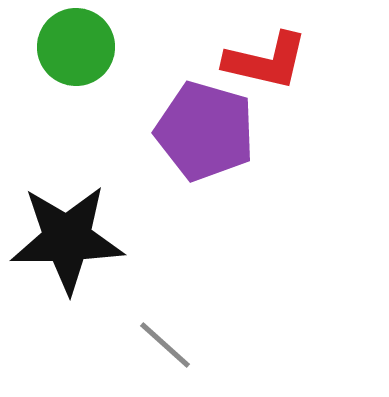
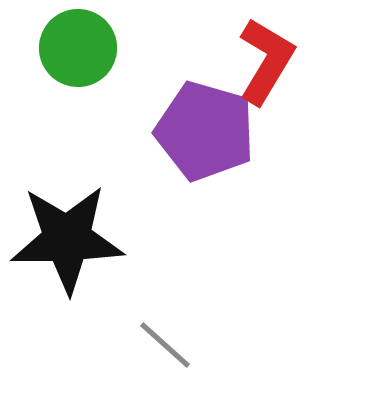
green circle: moved 2 px right, 1 px down
red L-shape: rotated 72 degrees counterclockwise
